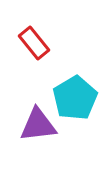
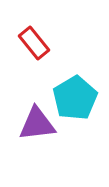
purple triangle: moved 1 px left, 1 px up
